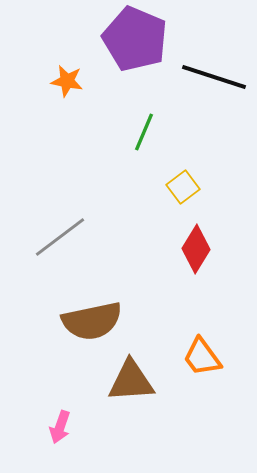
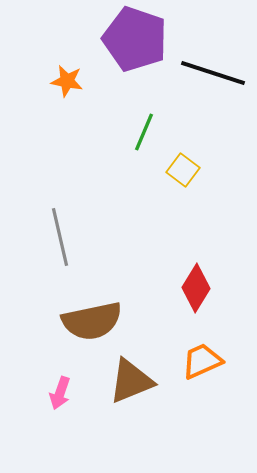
purple pentagon: rotated 4 degrees counterclockwise
black line: moved 1 px left, 4 px up
yellow square: moved 17 px up; rotated 16 degrees counterclockwise
gray line: rotated 66 degrees counterclockwise
red diamond: moved 39 px down
orange trapezoid: moved 4 px down; rotated 102 degrees clockwise
brown triangle: rotated 18 degrees counterclockwise
pink arrow: moved 34 px up
